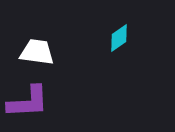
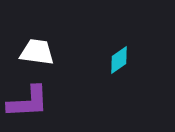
cyan diamond: moved 22 px down
